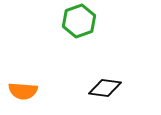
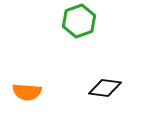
orange semicircle: moved 4 px right, 1 px down
